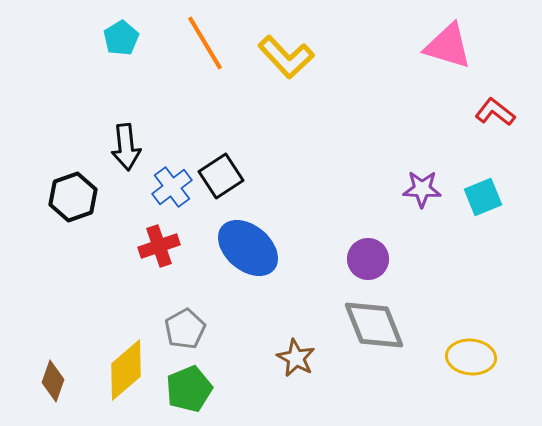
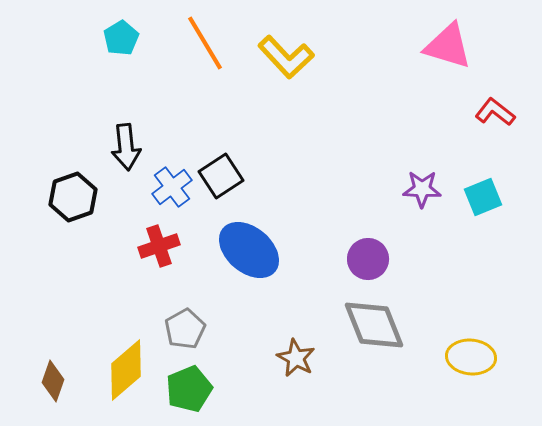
blue ellipse: moved 1 px right, 2 px down
